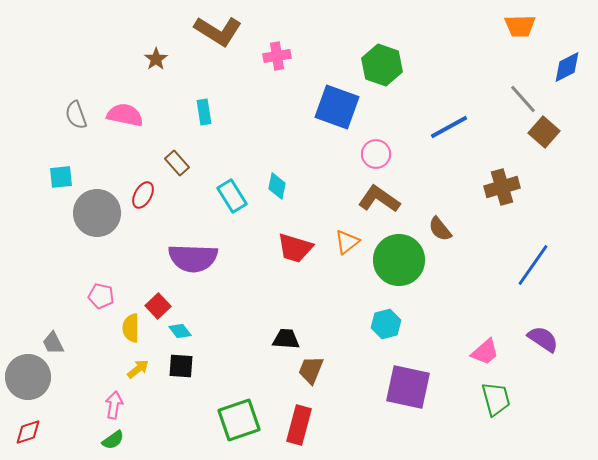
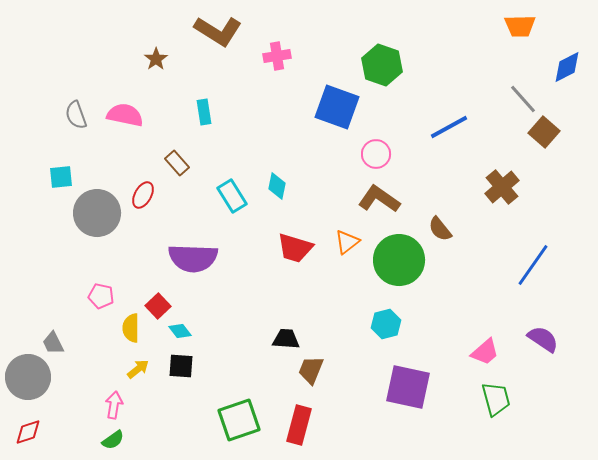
brown cross at (502, 187): rotated 24 degrees counterclockwise
